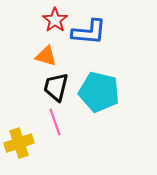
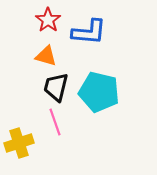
red star: moved 7 px left
